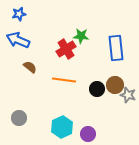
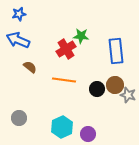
blue rectangle: moved 3 px down
